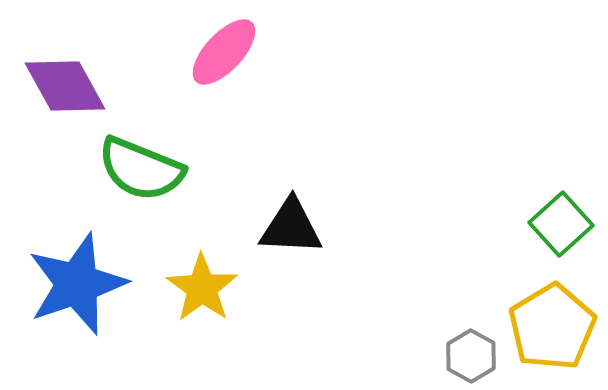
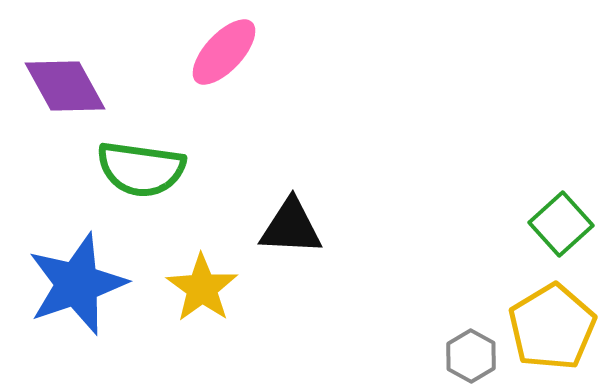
green semicircle: rotated 14 degrees counterclockwise
